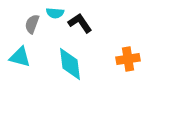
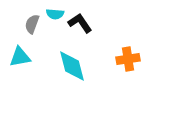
cyan semicircle: moved 1 px down
cyan triangle: rotated 25 degrees counterclockwise
cyan diamond: moved 2 px right, 2 px down; rotated 8 degrees counterclockwise
